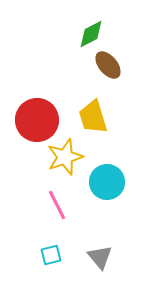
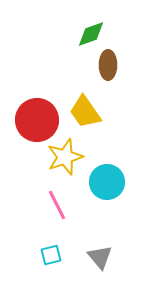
green diamond: rotated 8 degrees clockwise
brown ellipse: rotated 40 degrees clockwise
yellow trapezoid: moved 8 px left, 5 px up; rotated 18 degrees counterclockwise
